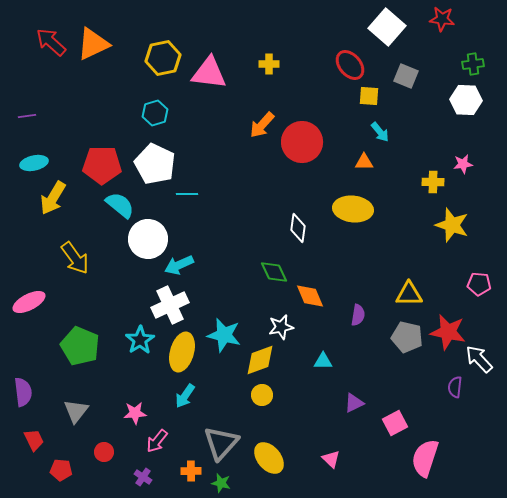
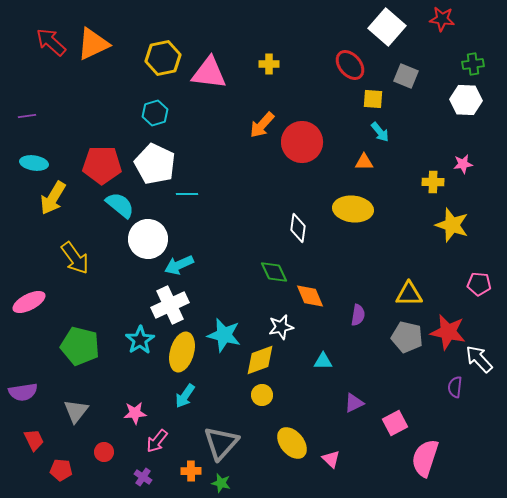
yellow square at (369, 96): moved 4 px right, 3 px down
cyan ellipse at (34, 163): rotated 20 degrees clockwise
green pentagon at (80, 346): rotated 9 degrees counterclockwise
purple semicircle at (23, 392): rotated 88 degrees clockwise
yellow ellipse at (269, 458): moved 23 px right, 15 px up
